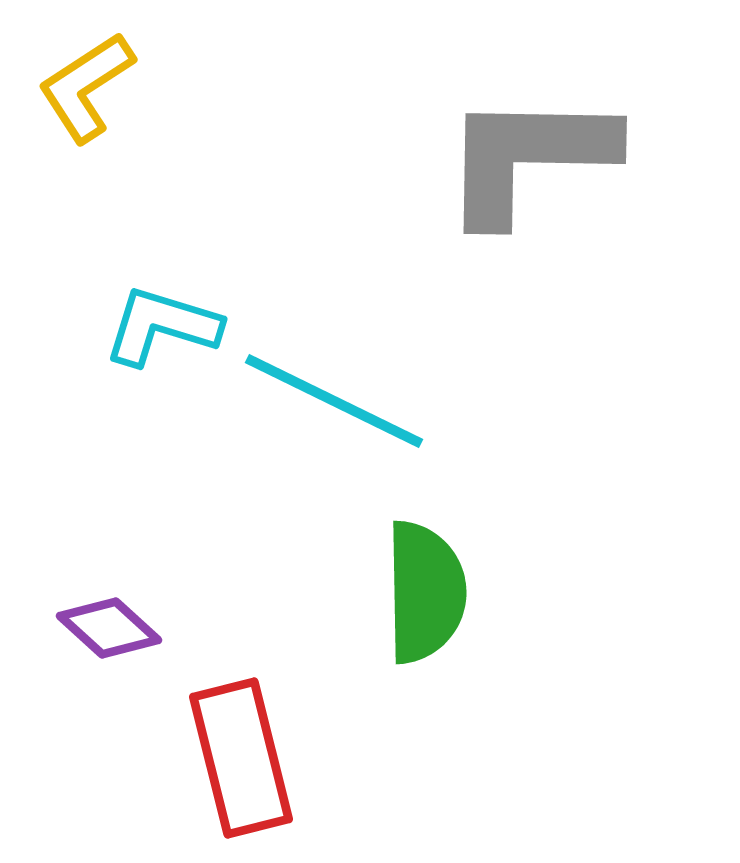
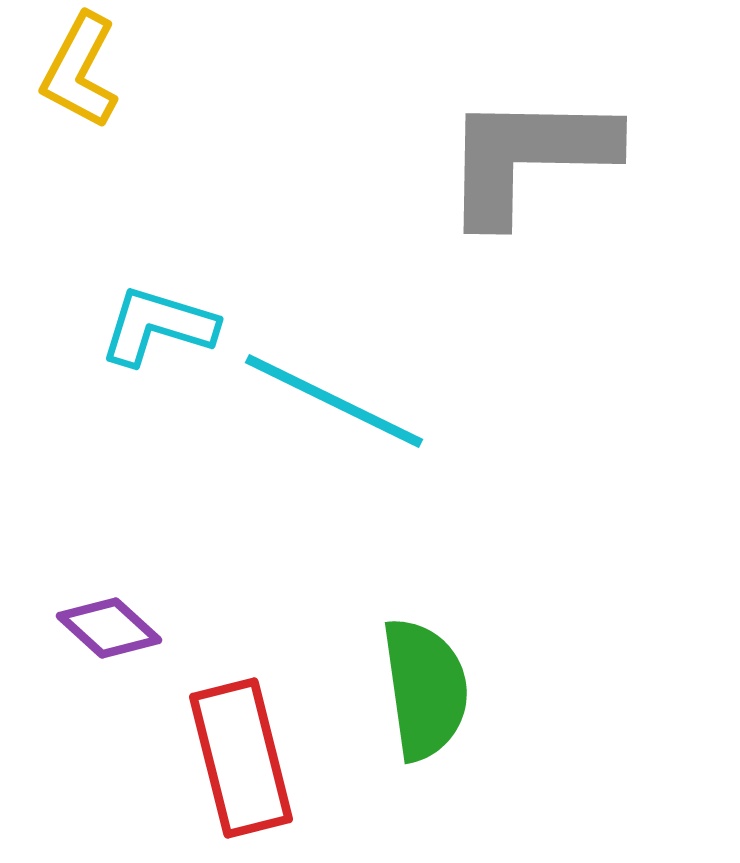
yellow L-shape: moved 6 px left, 16 px up; rotated 29 degrees counterclockwise
cyan L-shape: moved 4 px left
green semicircle: moved 97 px down; rotated 7 degrees counterclockwise
